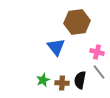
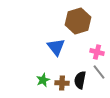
brown hexagon: moved 1 px right, 1 px up; rotated 10 degrees counterclockwise
